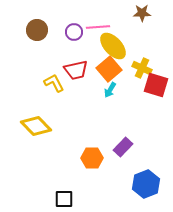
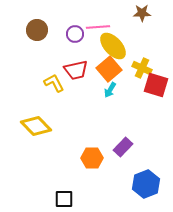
purple circle: moved 1 px right, 2 px down
